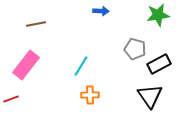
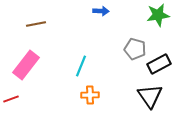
cyan line: rotated 10 degrees counterclockwise
